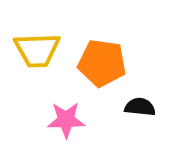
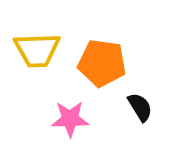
black semicircle: rotated 52 degrees clockwise
pink star: moved 4 px right, 1 px up
